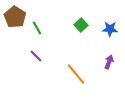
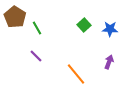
green square: moved 3 px right
